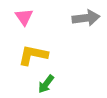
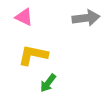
pink triangle: rotated 30 degrees counterclockwise
green arrow: moved 2 px right, 1 px up
